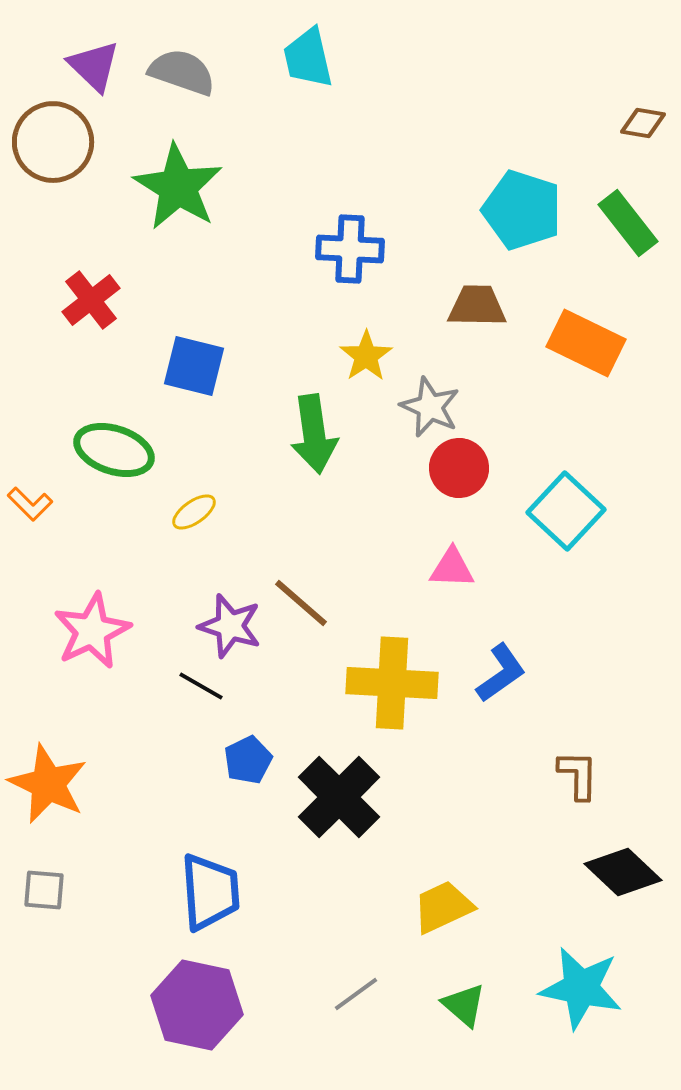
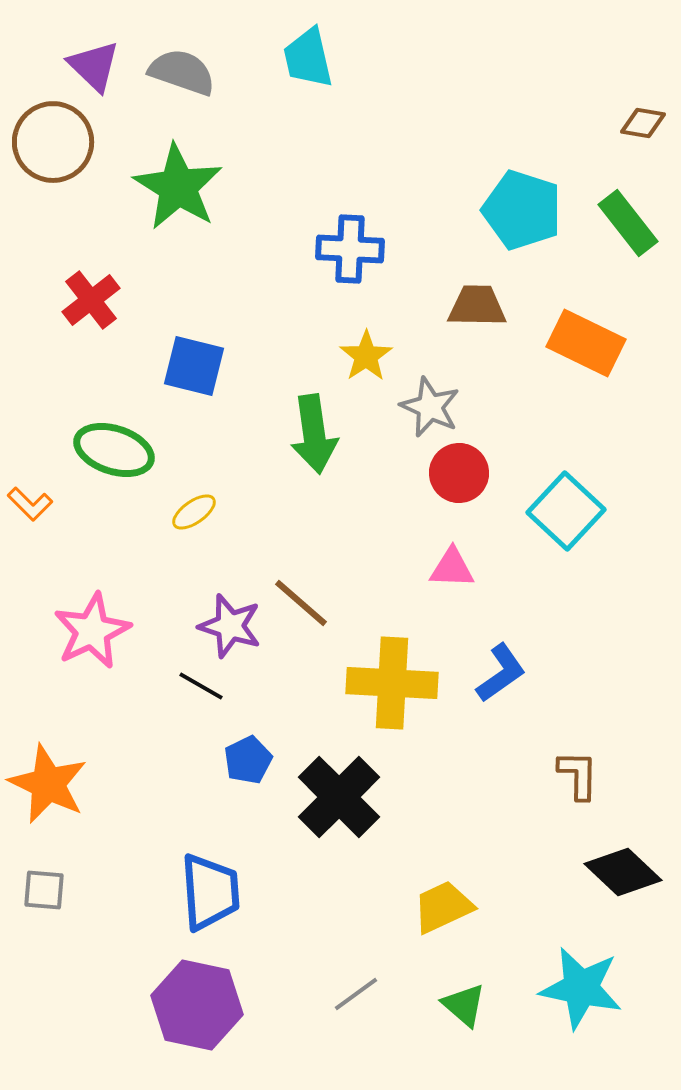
red circle: moved 5 px down
